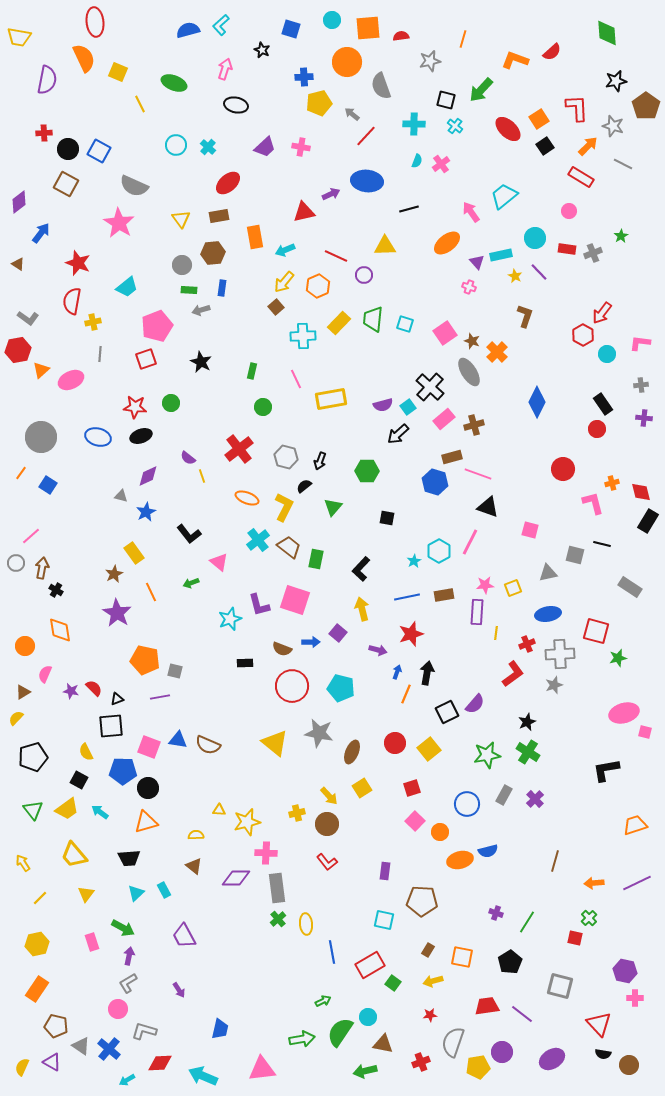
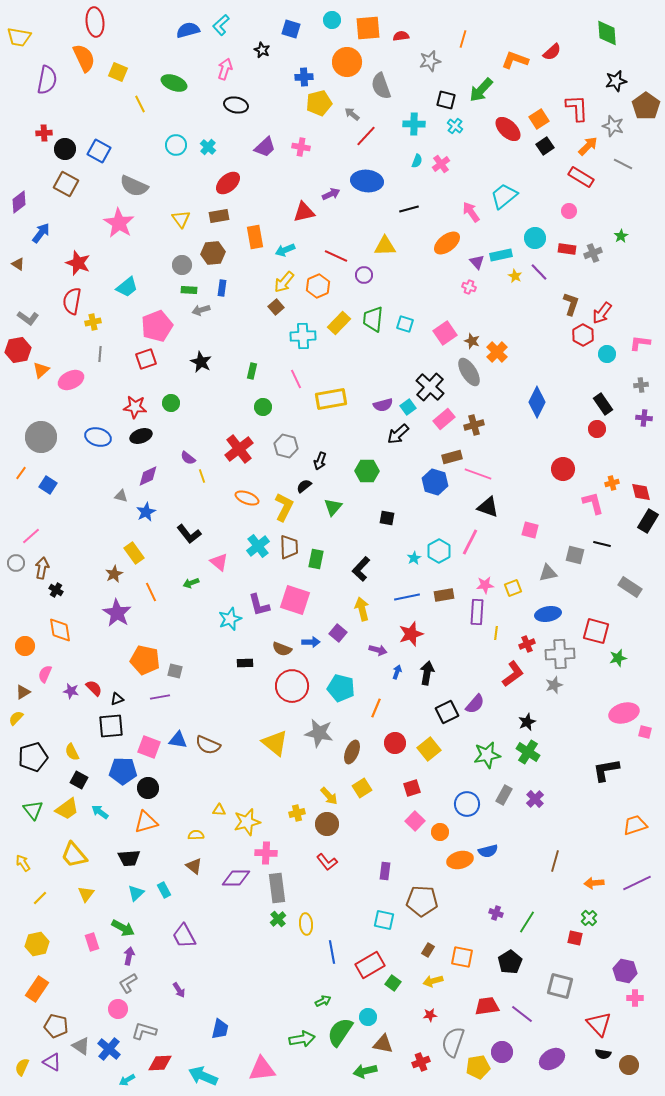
black circle at (68, 149): moved 3 px left
brown L-shape at (525, 316): moved 46 px right, 12 px up
gray hexagon at (286, 457): moved 11 px up
cyan cross at (258, 540): moved 6 px down
brown trapezoid at (289, 547): rotated 50 degrees clockwise
cyan star at (414, 561): moved 3 px up
orange line at (406, 694): moved 30 px left, 14 px down
yellow semicircle at (86, 752): moved 14 px left
